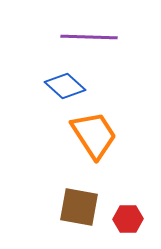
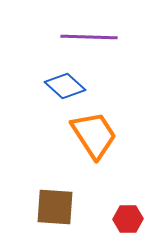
brown square: moved 24 px left; rotated 6 degrees counterclockwise
